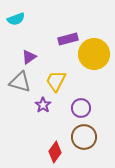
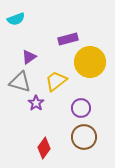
yellow circle: moved 4 px left, 8 px down
yellow trapezoid: rotated 25 degrees clockwise
purple star: moved 7 px left, 2 px up
red diamond: moved 11 px left, 4 px up
